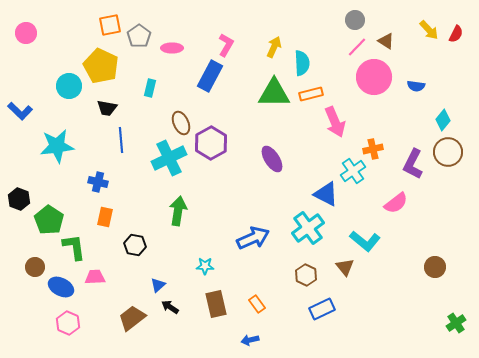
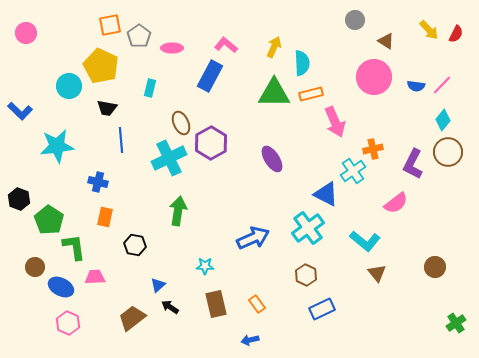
pink L-shape at (226, 45): rotated 80 degrees counterclockwise
pink line at (357, 47): moved 85 px right, 38 px down
brown triangle at (345, 267): moved 32 px right, 6 px down
